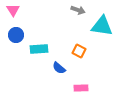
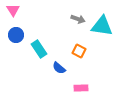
gray arrow: moved 9 px down
cyan rectangle: rotated 60 degrees clockwise
